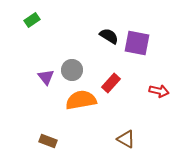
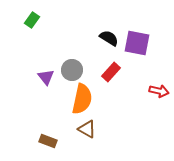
green rectangle: rotated 21 degrees counterclockwise
black semicircle: moved 2 px down
red rectangle: moved 11 px up
orange semicircle: moved 1 px right, 1 px up; rotated 112 degrees clockwise
brown triangle: moved 39 px left, 10 px up
